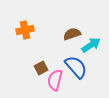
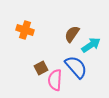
orange cross: rotated 30 degrees clockwise
brown semicircle: rotated 36 degrees counterclockwise
pink semicircle: rotated 10 degrees counterclockwise
